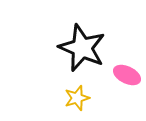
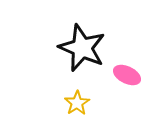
yellow star: moved 5 px down; rotated 15 degrees counterclockwise
